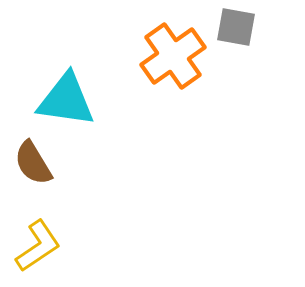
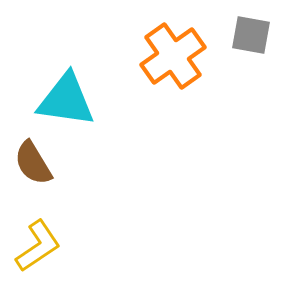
gray square: moved 15 px right, 8 px down
